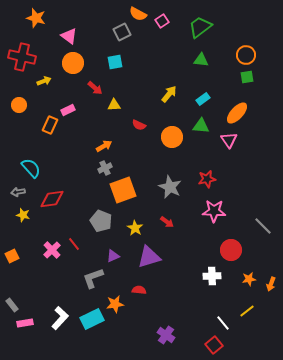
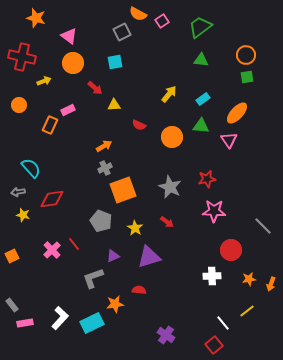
cyan rectangle at (92, 319): moved 4 px down
